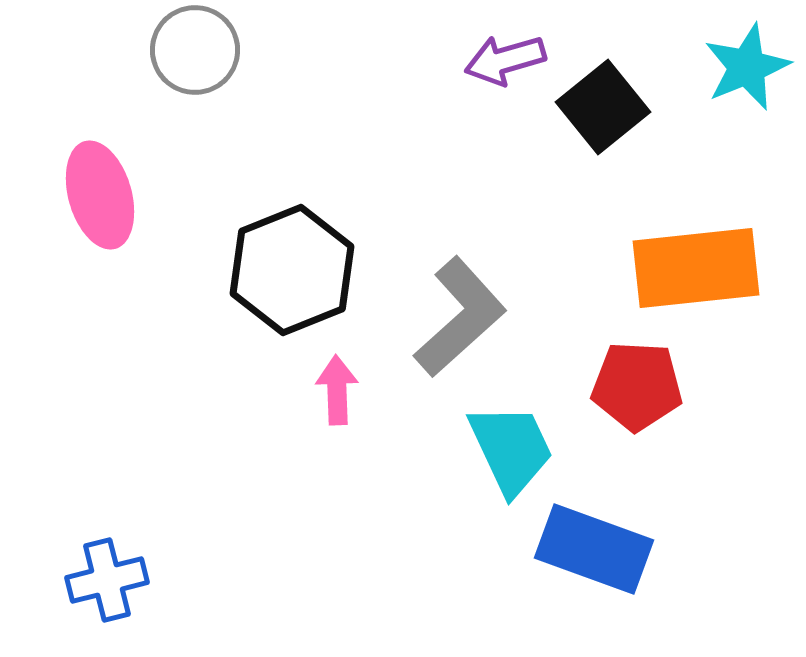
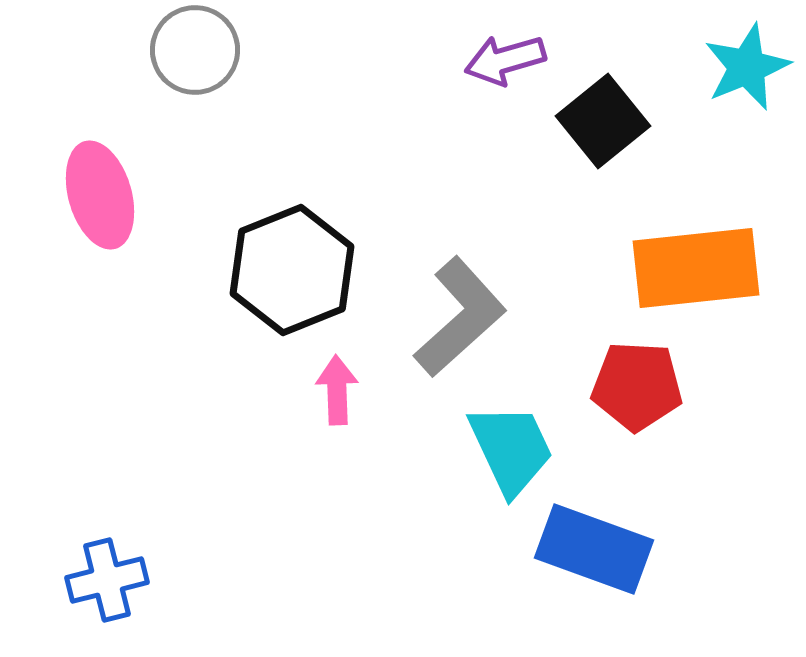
black square: moved 14 px down
